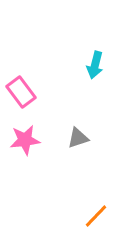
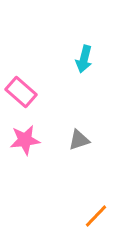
cyan arrow: moved 11 px left, 6 px up
pink rectangle: rotated 12 degrees counterclockwise
gray triangle: moved 1 px right, 2 px down
